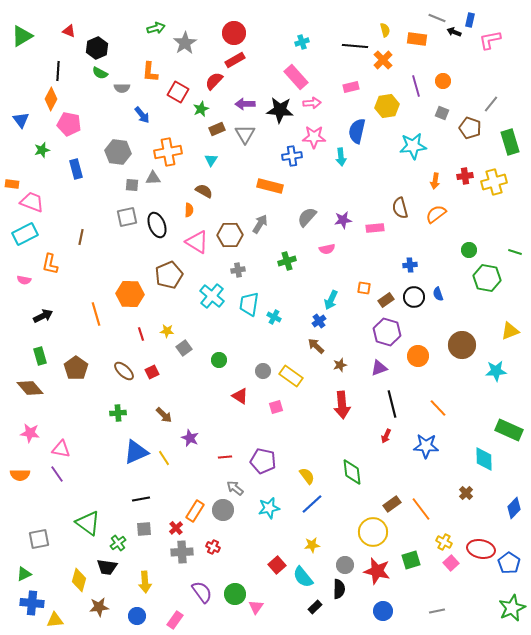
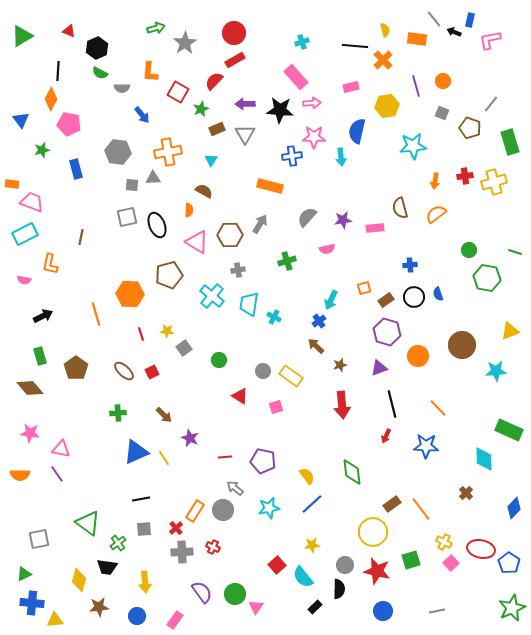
gray line at (437, 18): moved 3 px left, 1 px down; rotated 30 degrees clockwise
brown pentagon at (169, 275): rotated 8 degrees clockwise
orange square at (364, 288): rotated 24 degrees counterclockwise
